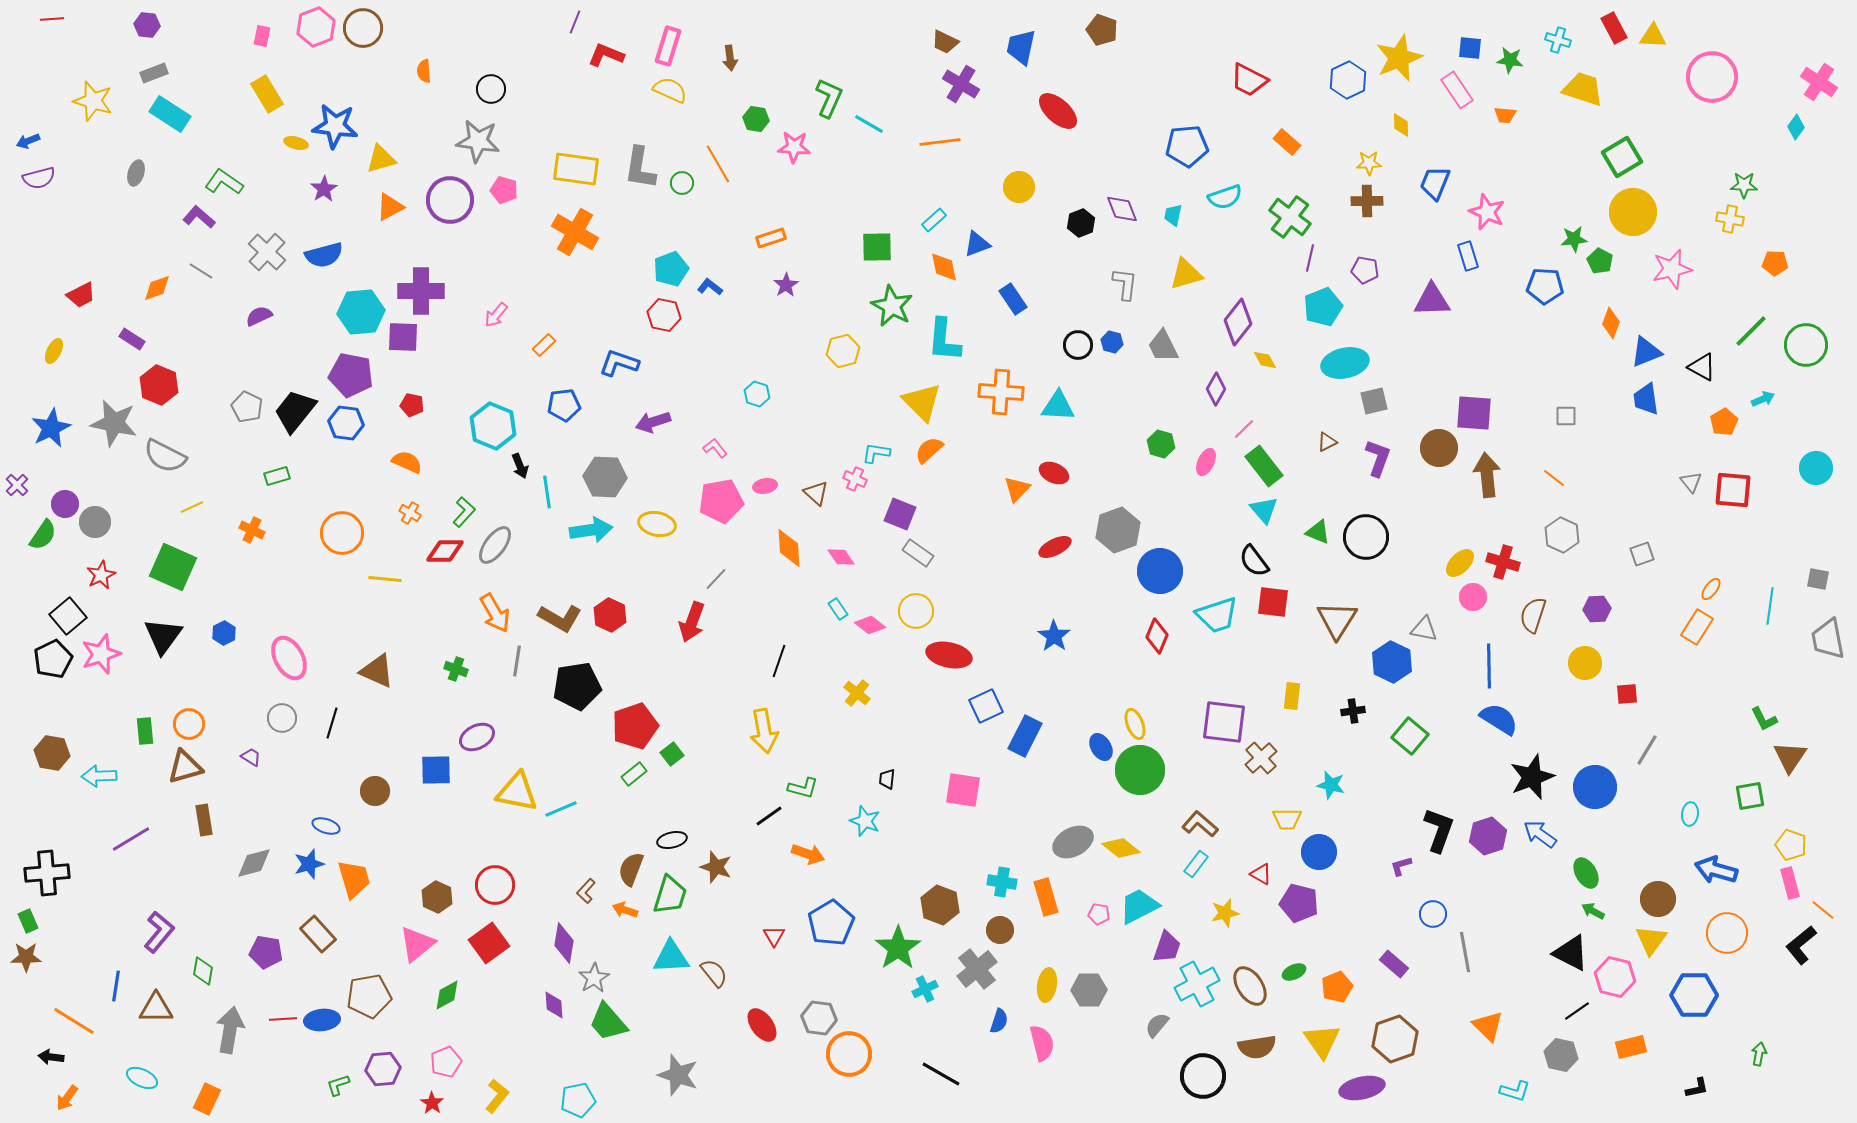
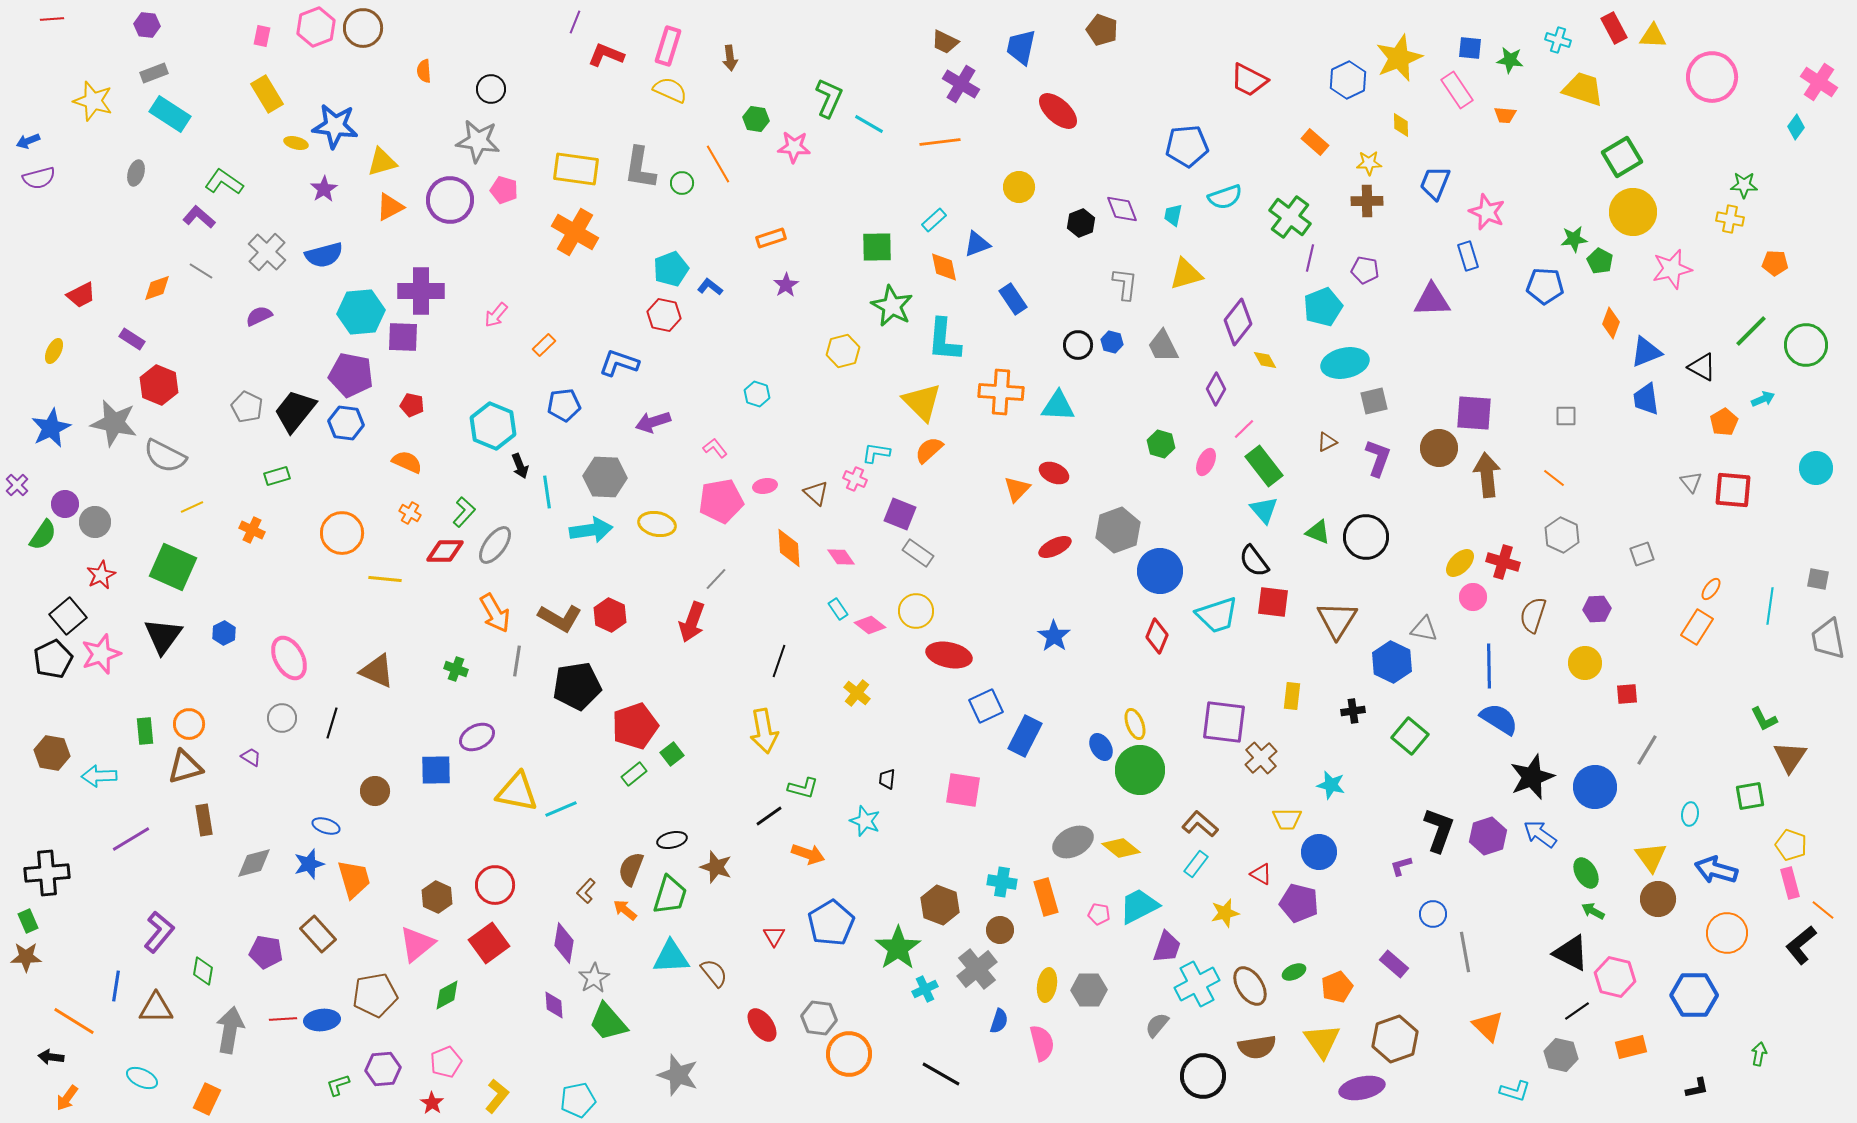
orange rectangle at (1287, 142): moved 28 px right
yellow triangle at (381, 159): moved 1 px right, 3 px down
orange arrow at (625, 910): rotated 20 degrees clockwise
yellow triangle at (1651, 940): moved 83 px up; rotated 12 degrees counterclockwise
brown pentagon at (369, 996): moved 6 px right, 1 px up
